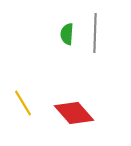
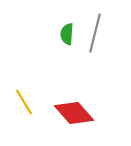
gray line: rotated 12 degrees clockwise
yellow line: moved 1 px right, 1 px up
